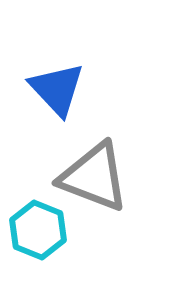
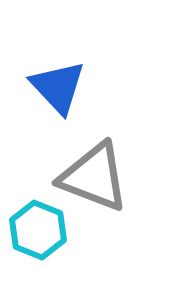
blue triangle: moved 1 px right, 2 px up
